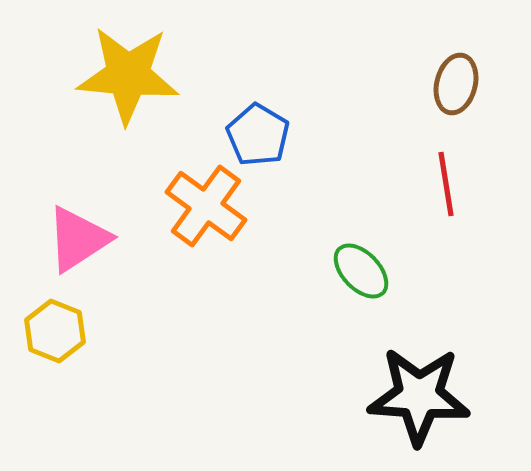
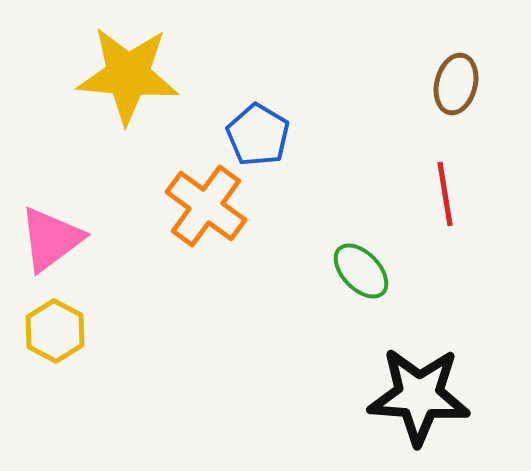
red line: moved 1 px left, 10 px down
pink triangle: moved 27 px left; rotated 4 degrees counterclockwise
yellow hexagon: rotated 6 degrees clockwise
